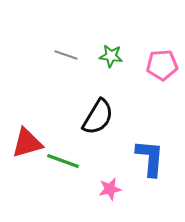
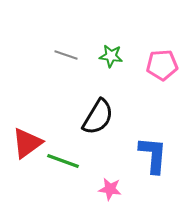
red triangle: rotated 20 degrees counterclockwise
blue L-shape: moved 3 px right, 3 px up
pink star: rotated 20 degrees clockwise
